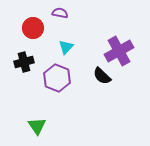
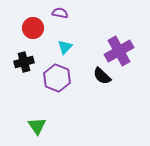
cyan triangle: moved 1 px left
